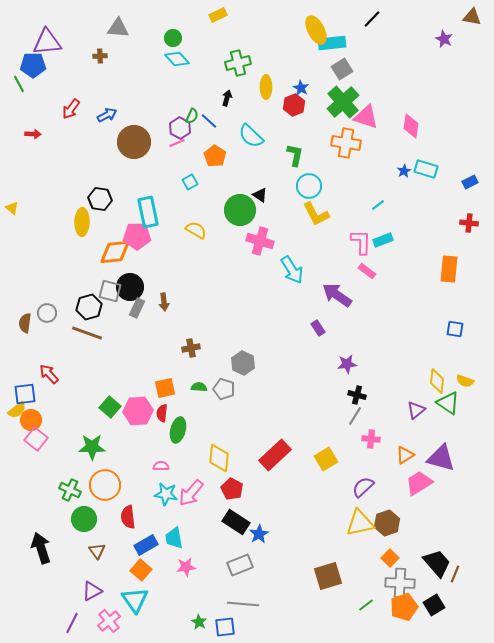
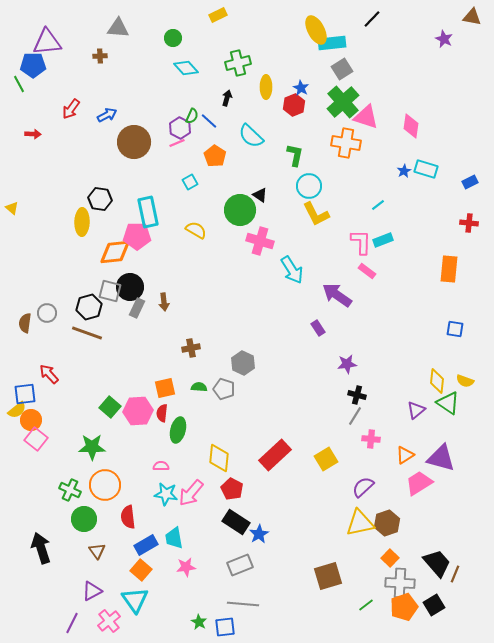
cyan diamond at (177, 59): moved 9 px right, 9 px down
